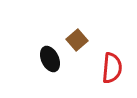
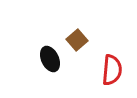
red semicircle: moved 2 px down
